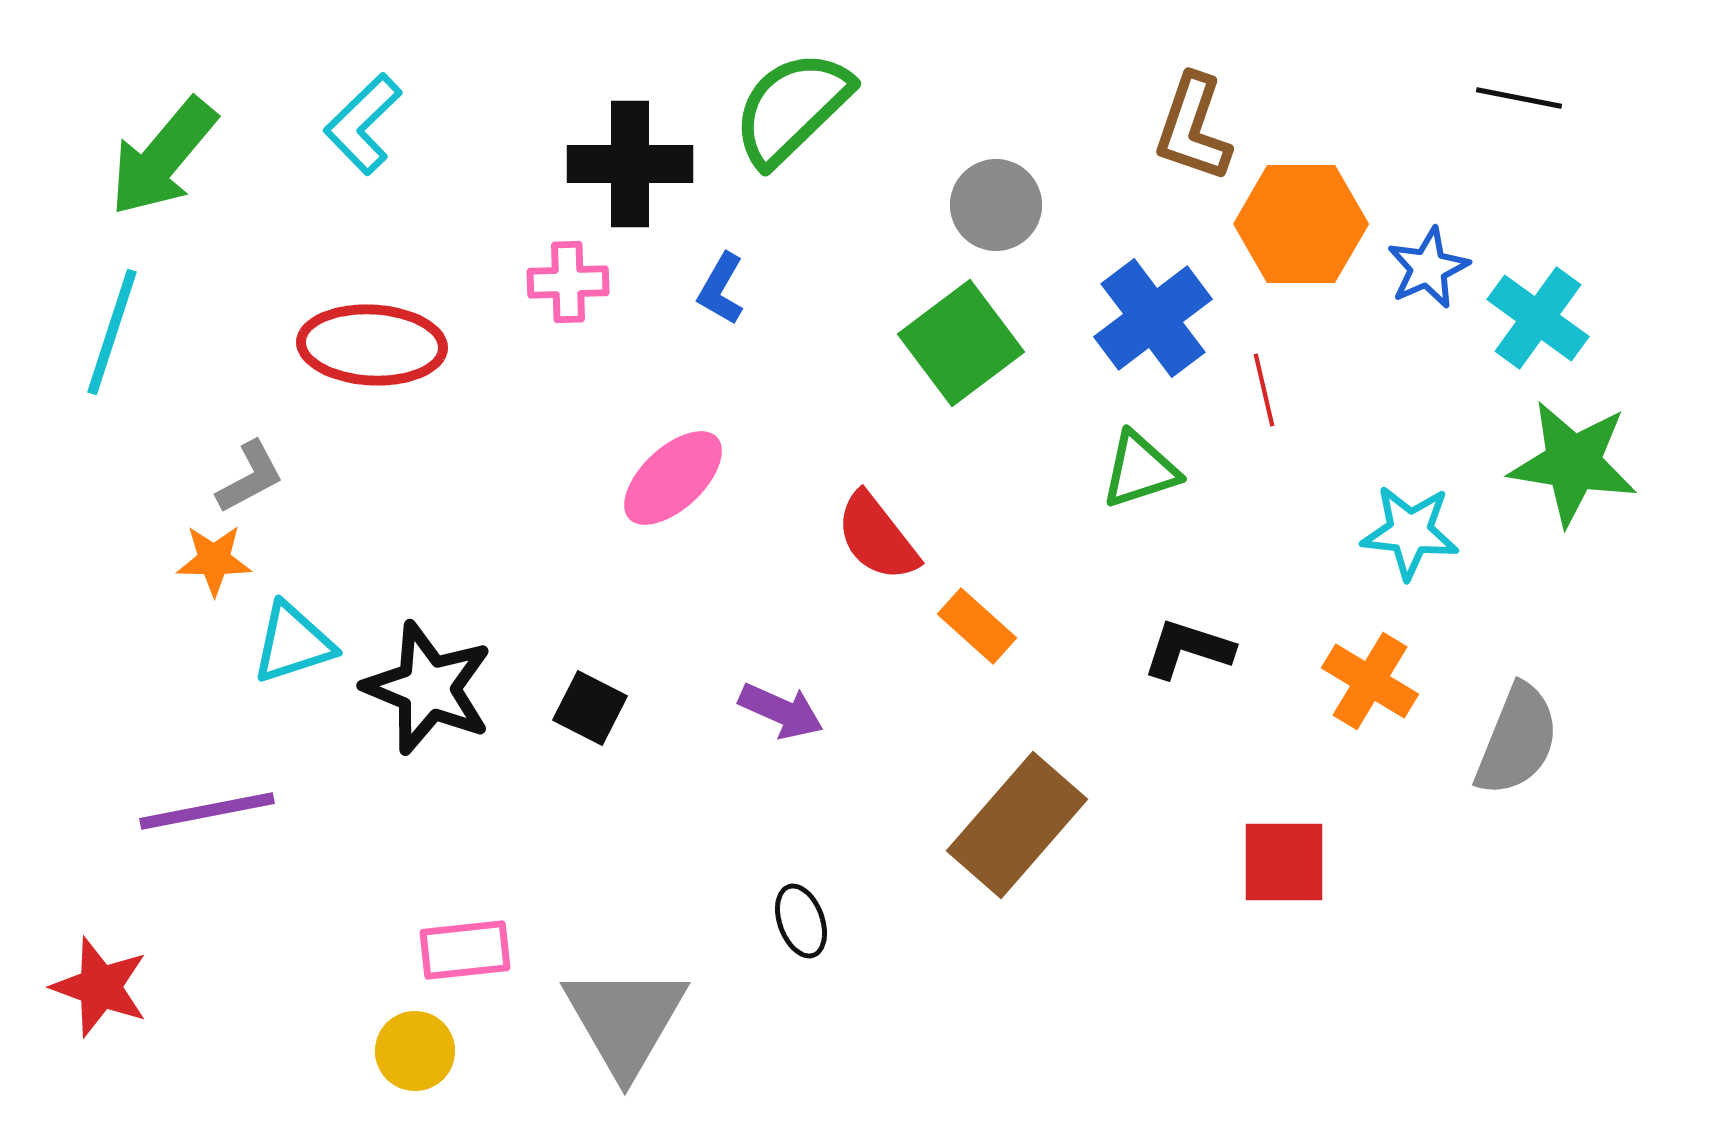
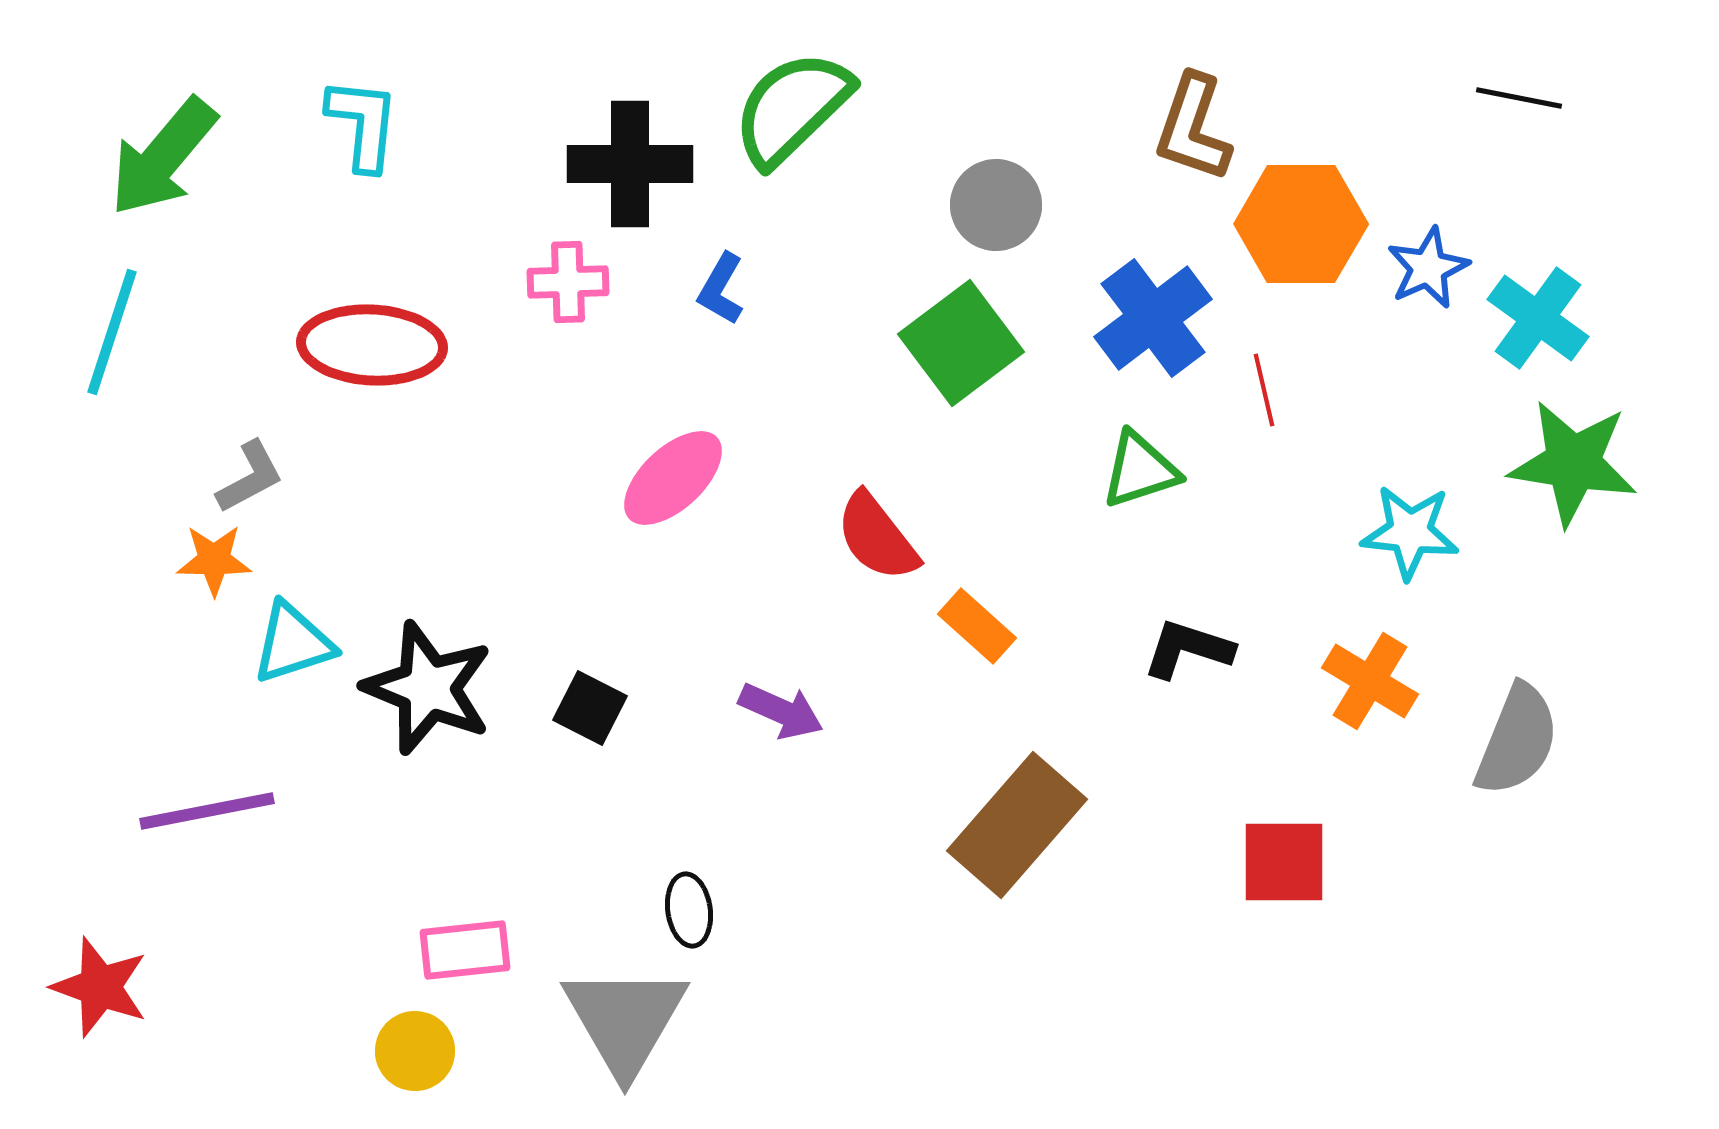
cyan L-shape: rotated 140 degrees clockwise
black ellipse: moved 112 px left, 11 px up; rotated 12 degrees clockwise
